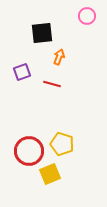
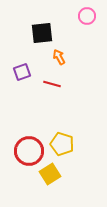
orange arrow: rotated 49 degrees counterclockwise
yellow square: rotated 10 degrees counterclockwise
